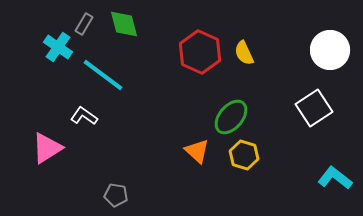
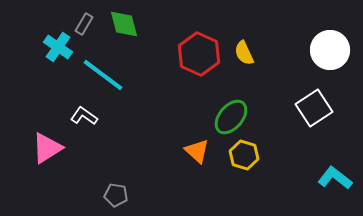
red hexagon: moved 1 px left, 2 px down
